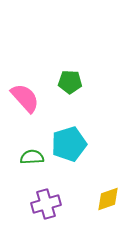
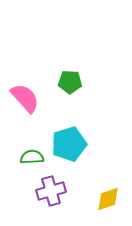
purple cross: moved 5 px right, 13 px up
